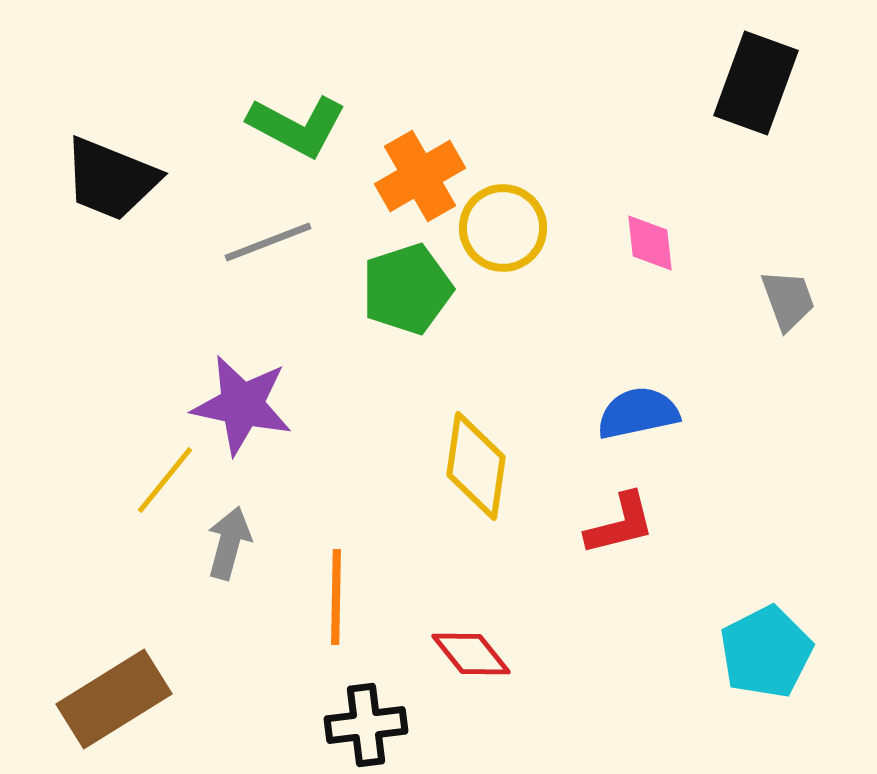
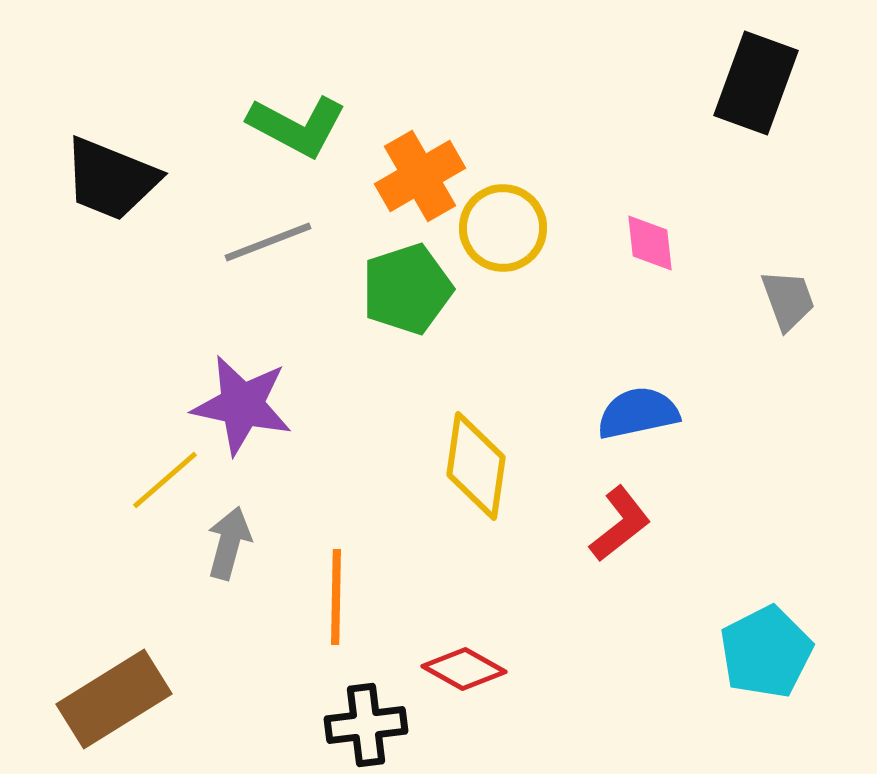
yellow line: rotated 10 degrees clockwise
red L-shape: rotated 24 degrees counterclockwise
red diamond: moved 7 px left, 15 px down; rotated 22 degrees counterclockwise
